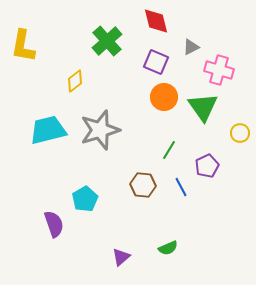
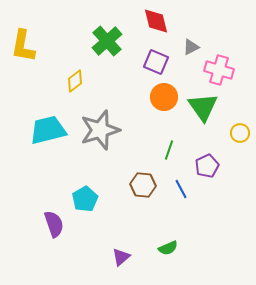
green line: rotated 12 degrees counterclockwise
blue line: moved 2 px down
